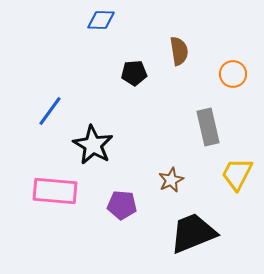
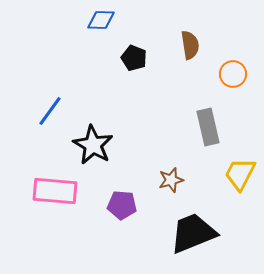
brown semicircle: moved 11 px right, 6 px up
black pentagon: moved 15 px up; rotated 25 degrees clockwise
yellow trapezoid: moved 3 px right
brown star: rotated 10 degrees clockwise
